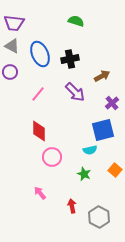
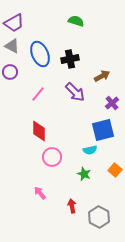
purple trapezoid: rotated 35 degrees counterclockwise
